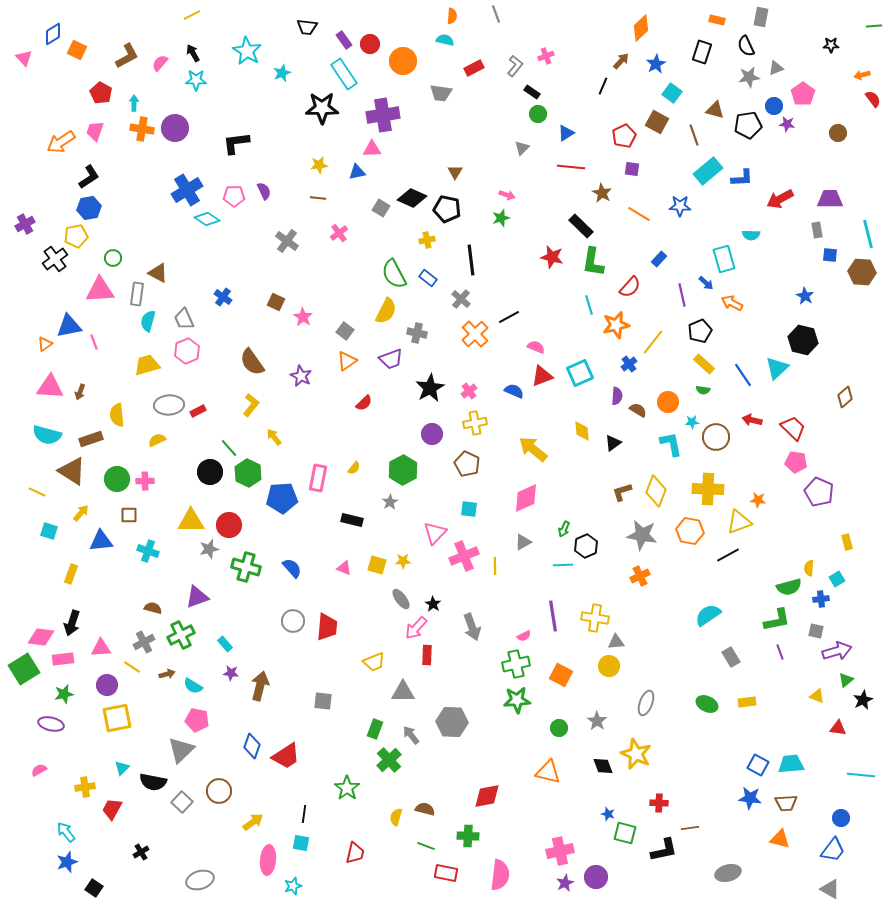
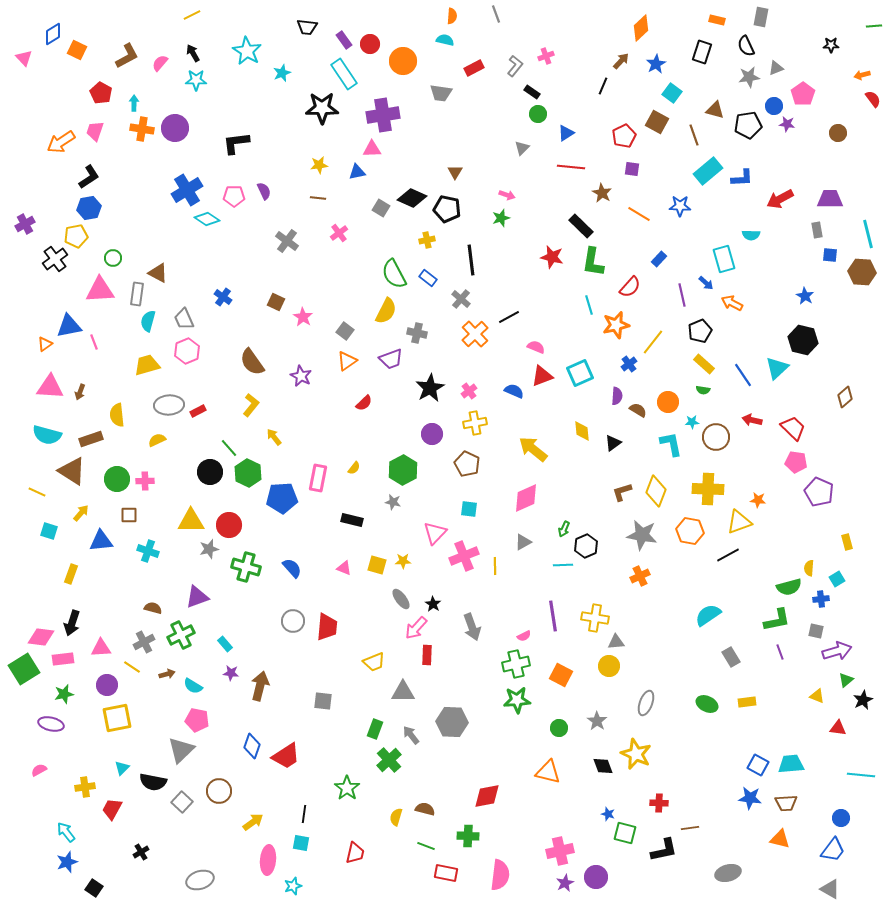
gray star at (390, 502): moved 3 px right; rotated 28 degrees counterclockwise
